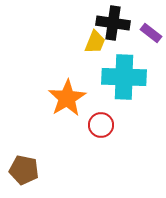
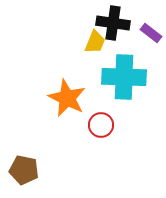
orange star: rotated 15 degrees counterclockwise
